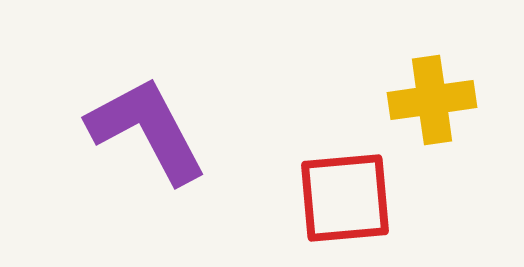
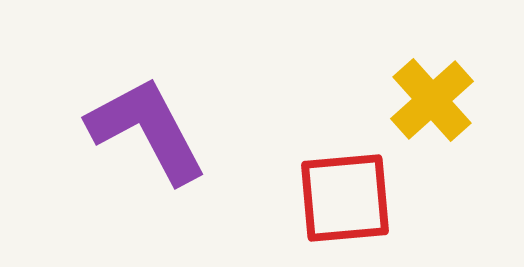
yellow cross: rotated 34 degrees counterclockwise
